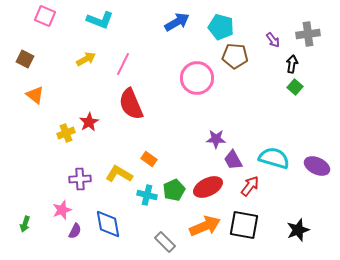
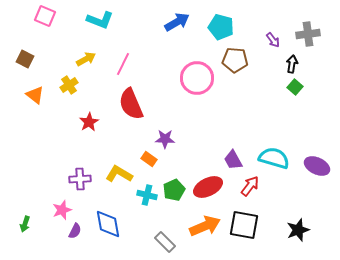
brown pentagon: moved 4 px down
yellow cross: moved 3 px right, 48 px up; rotated 12 degrees counterclockwise
purple star: moved 51 px left
